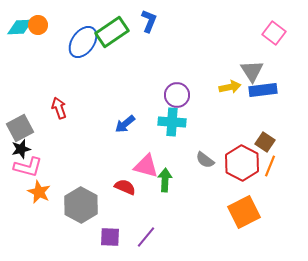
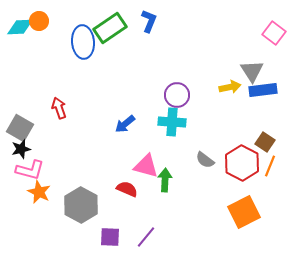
orange circle: moved 1 px right, 4 px up
green rectangle: moved 2 px left, 4 px up
blue ellipse: rotated 40 degrees counterclockwise
gray square: rotated 32 degrees counterclockwise
pink L-shape: moved 2 px right, 3 px down
red semicircle: moved 2 px right, 2 px down
